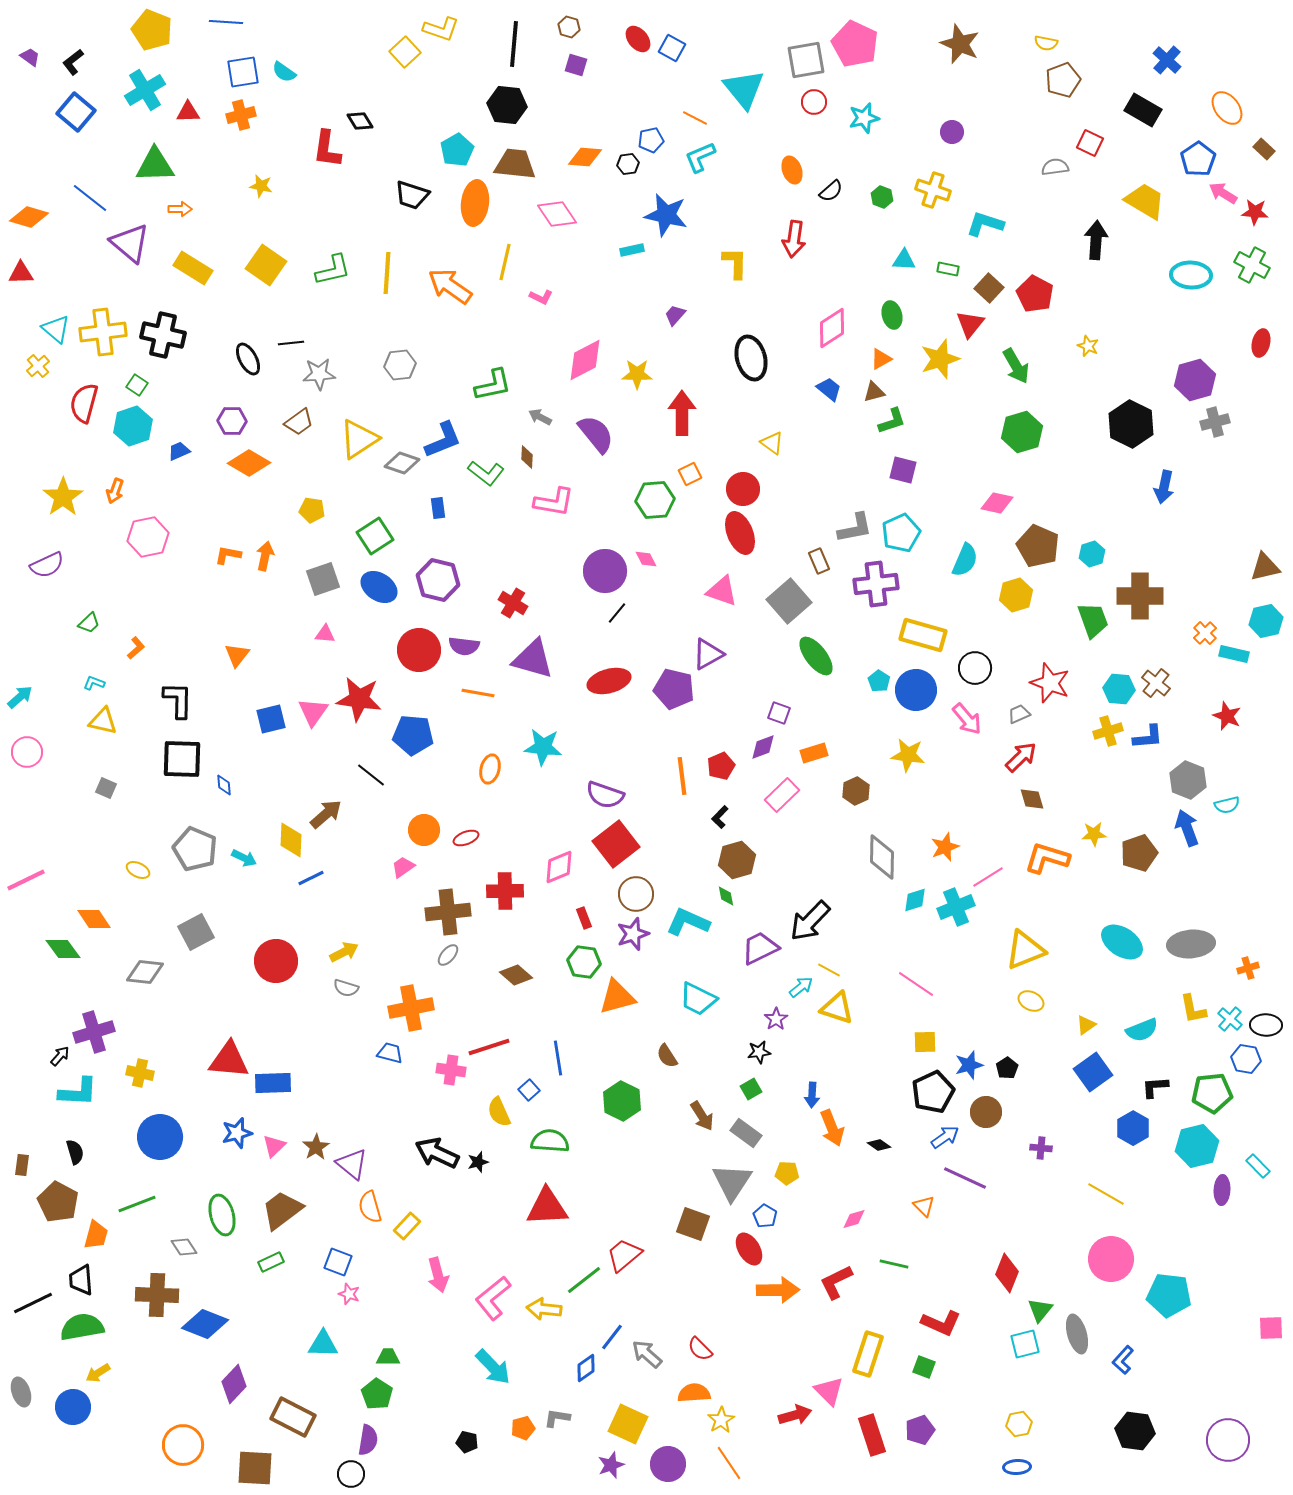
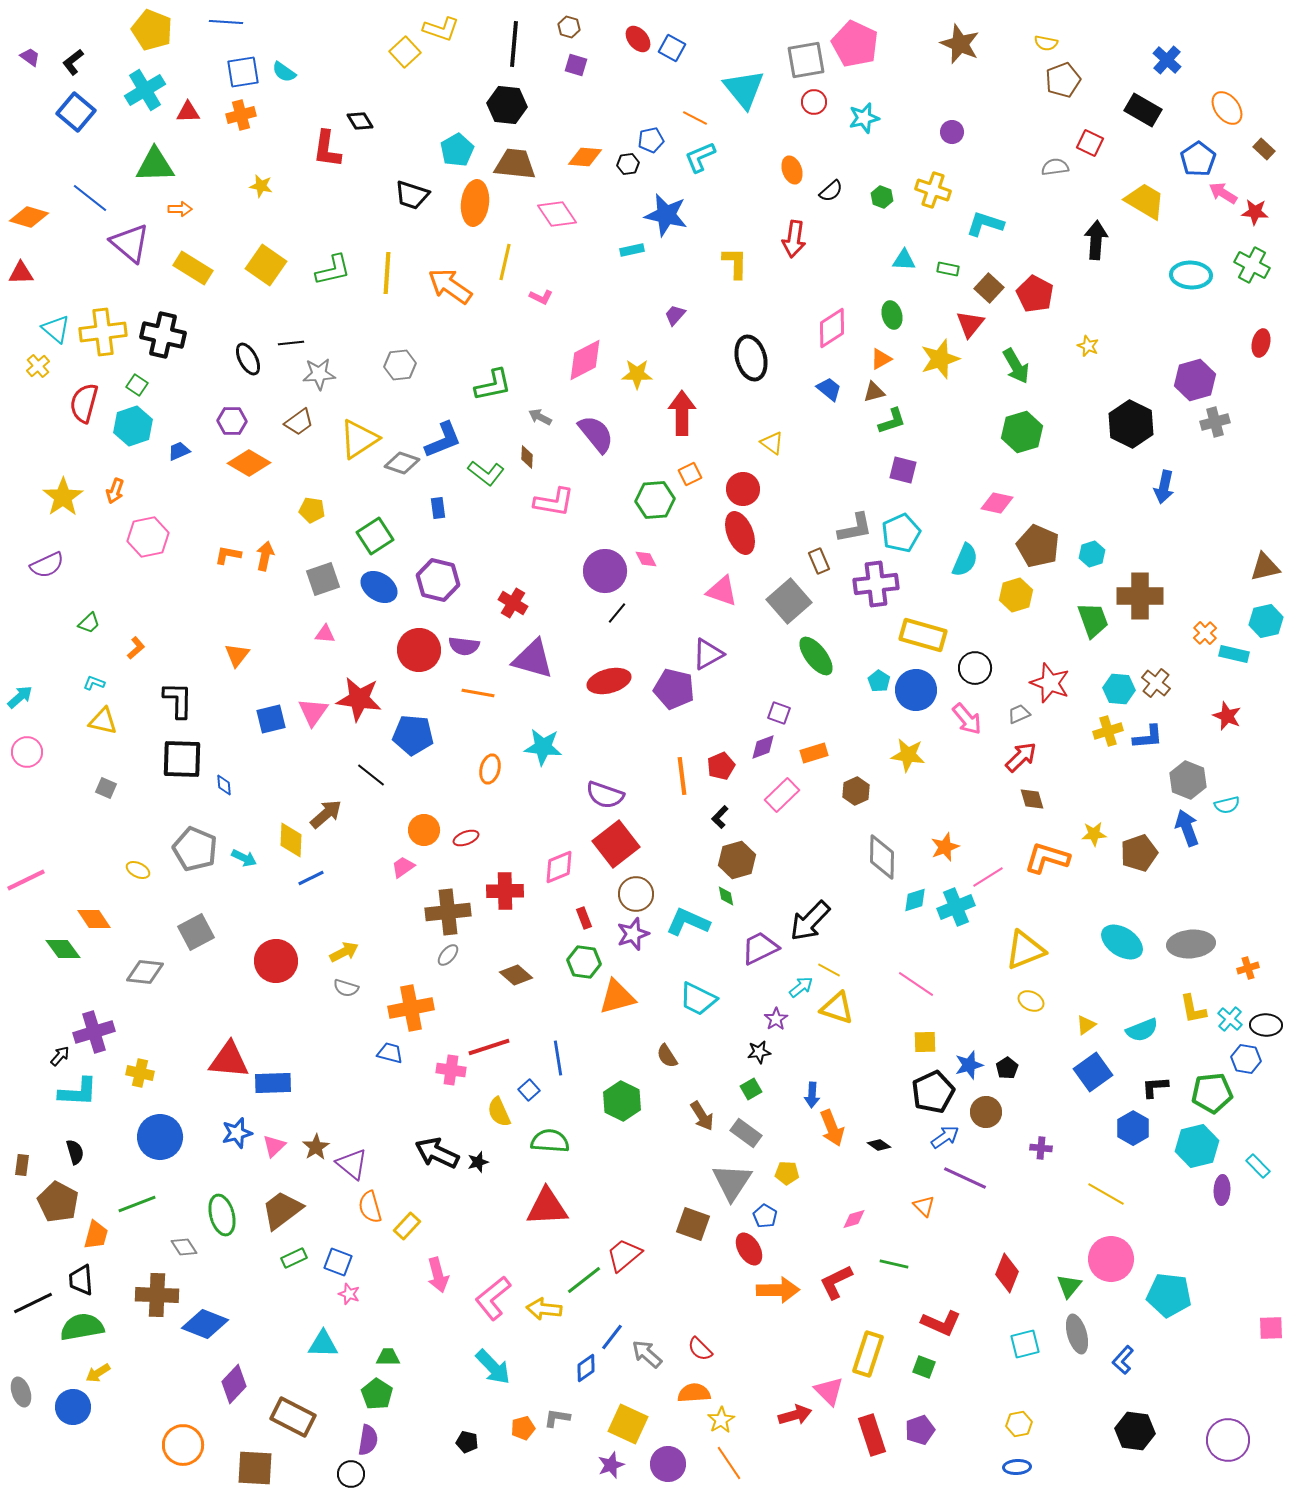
green rectangle at (271, 1262): moved 23 px right, 4 px up
green triangle at (1040, 1310): moved 29 px right, 24 px up
